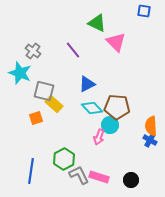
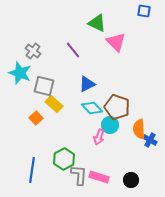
gray square: moved 5 px up
brown pentagon: rotated 15 degrees clockwise
orange square: rotated 24 degrees counterclockwise
orange semicircle: moved 12 px left, 3 px down
blue line: moved 1 px right, 1 px up
gray L-shape: rotated 30 degrees clockwise
